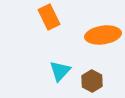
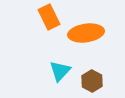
orange ellipse: moved 17 px left, 2 px up
